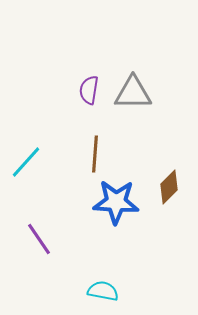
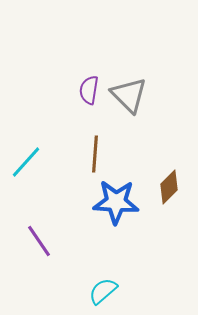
gray triangle: moved 4 px left, 2 px down; rotated 45 degrees clockwise
purple line: moved 2 px down
cyan semicircle: rotated 52 degrees counterclockwise
